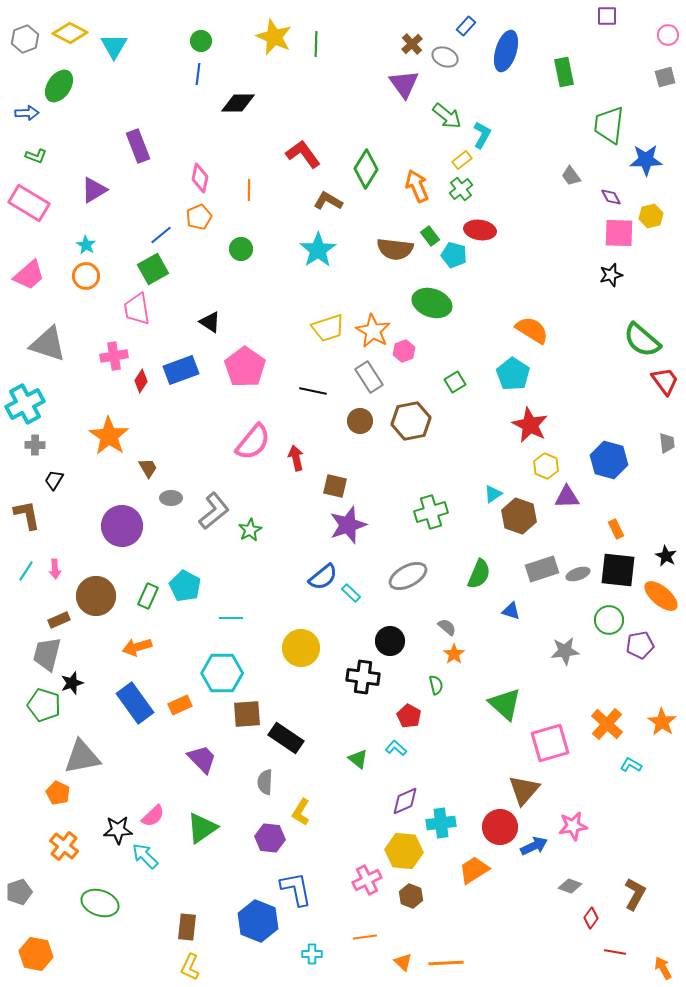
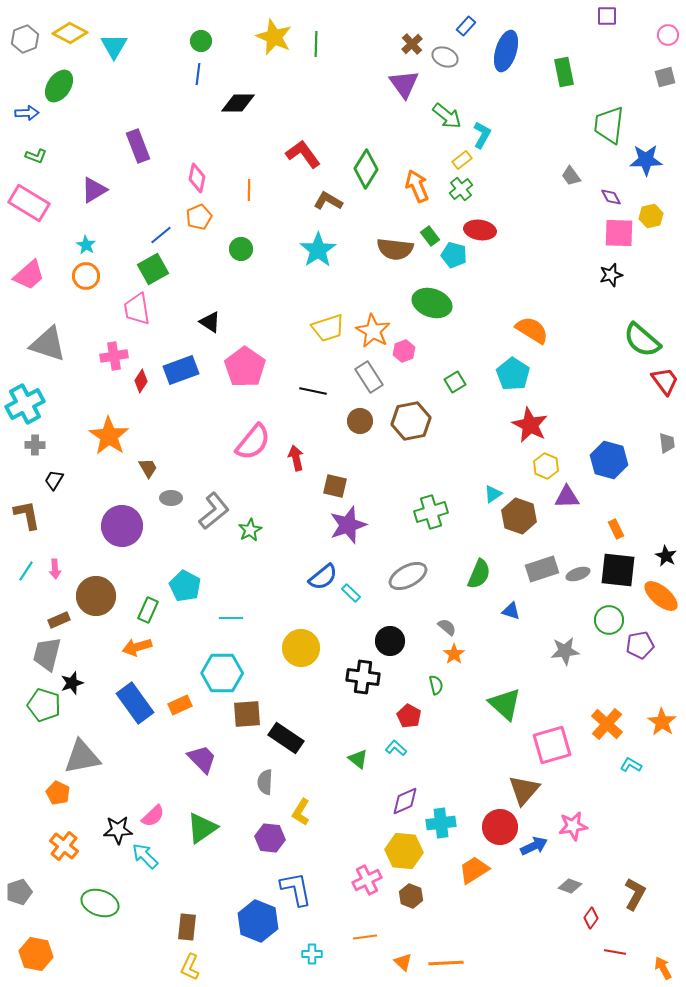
pink diamond at (200, 178): moved 3 px left
green rectangle at (148, 596): moved 14 px down
pink square at (550, 743): moved 2 px right, 2 px down
